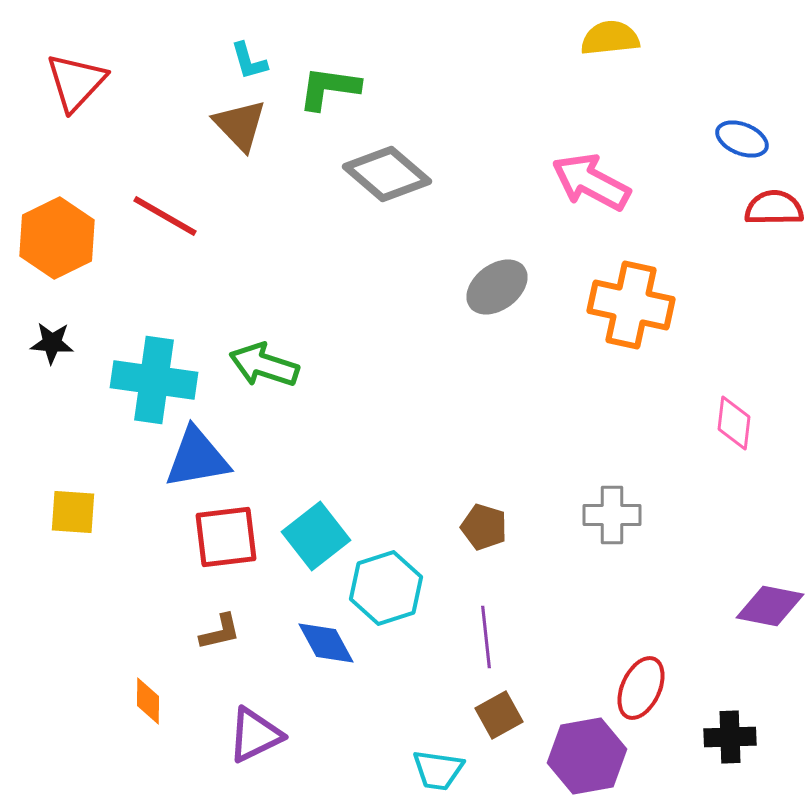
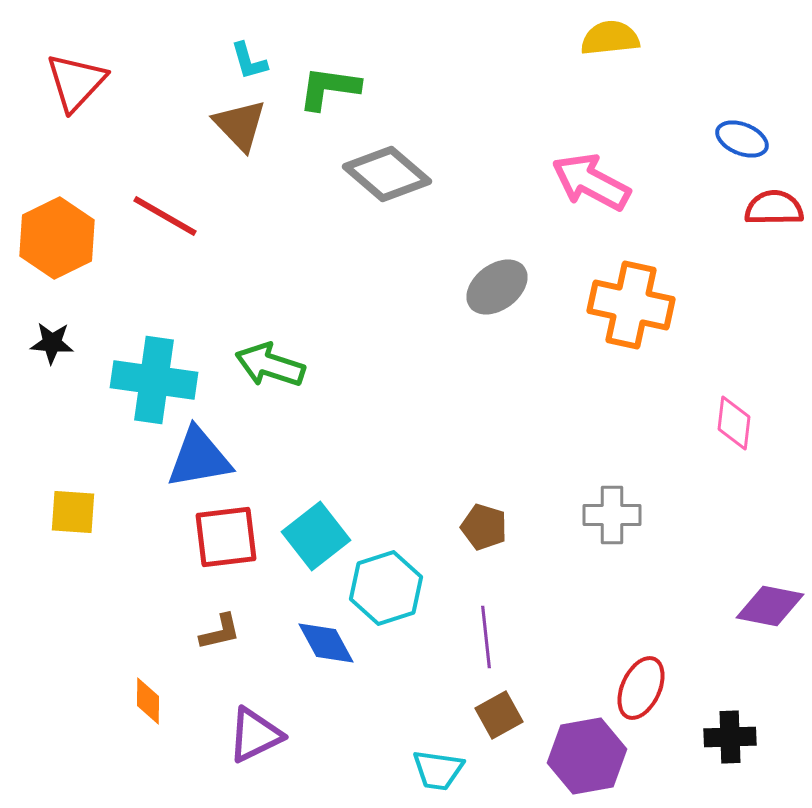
green arrow: moved 6 px right
blue triangle: moved 2 px right
